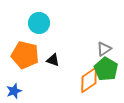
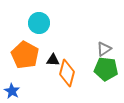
orange pentagon: rotated 16 degrees clockwise
black triangle: rotated 16 degrees counterclockwise
green pentagon: rotated 25 degrees counterclockwise
orange diamond: moved 22 px left, 7 px up; rotated 40 degrees counterclockwise
blue star: moved 2 px left; rotated 21 degrees counterclockwise
